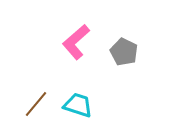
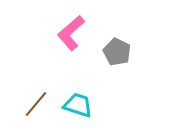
pink L-shape: moved 5 px left, 9 px up
gray pentagon: moved 7 px left
